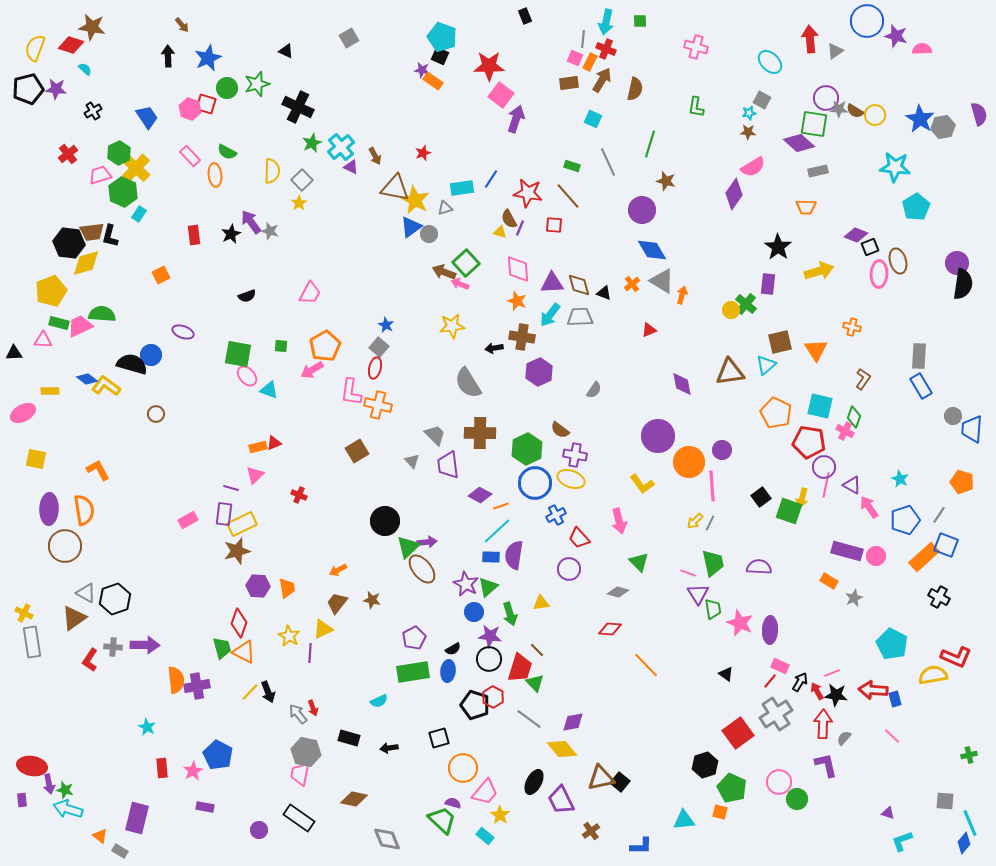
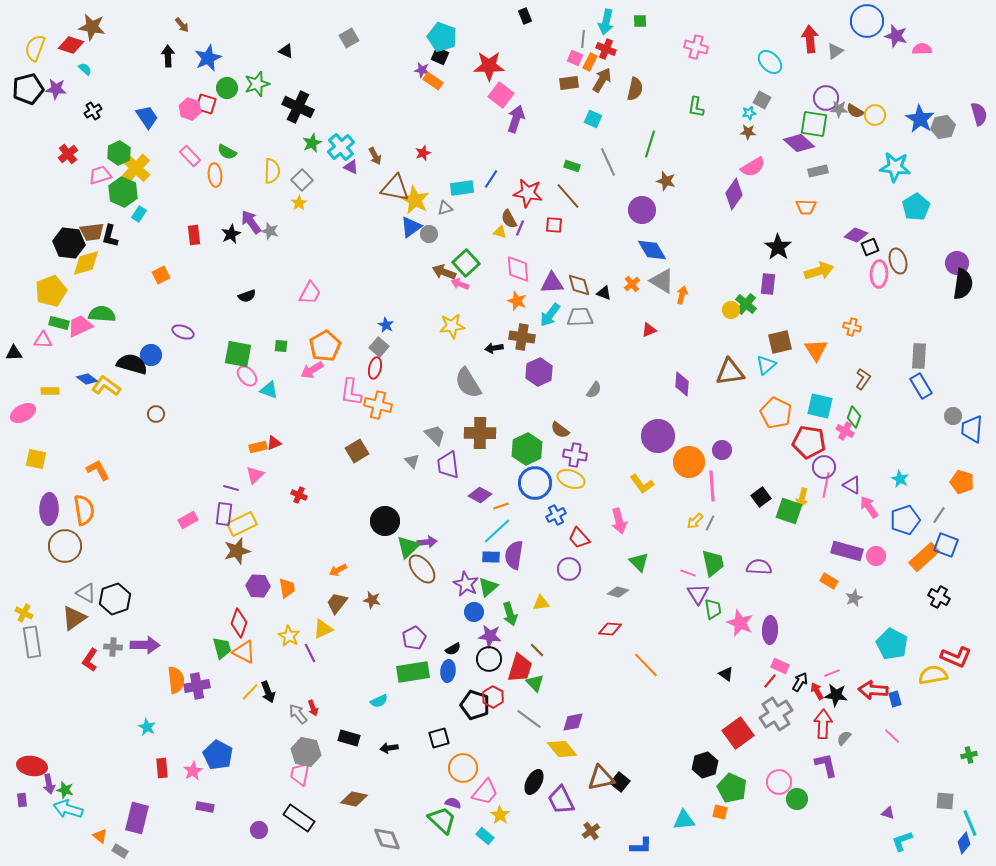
purple diamond at (682, 384): rotated 15 degrees clockwise
purple line at (310, 653): rotated 30 degrees counterclockwise
